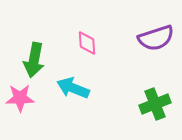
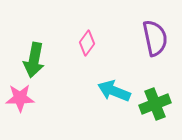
purple semicircle: moved 1 px left; rotated 84 degrees counterclockwise
pink diamond: rotated 40 degrees clockwise
cyan arrow: moved 41 px right, 3 px down
